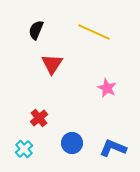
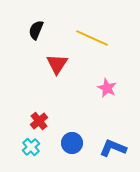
yellow line: moved 2 px left, 6 px down
red triangle: moved 5 px right
red cross: moved 3 px down
cyan cross: moved 7 px right, 2 px up
